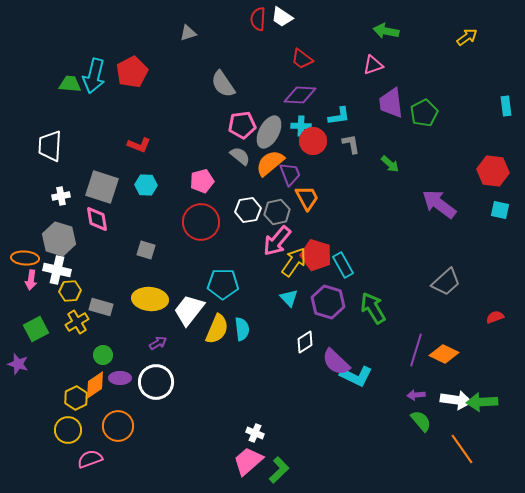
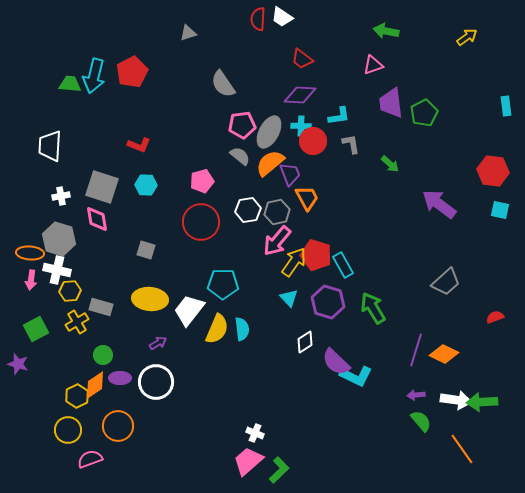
orange ellipse at (25, 258): moved 5 px right, 5 px up
yellow hexagon at (76, 398): moved 1 px right, 2 px up
